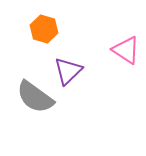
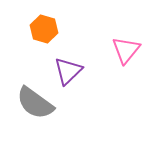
pink triangle: rotated 36 degrees clockwise
gray semicircle: moved 6 px down
